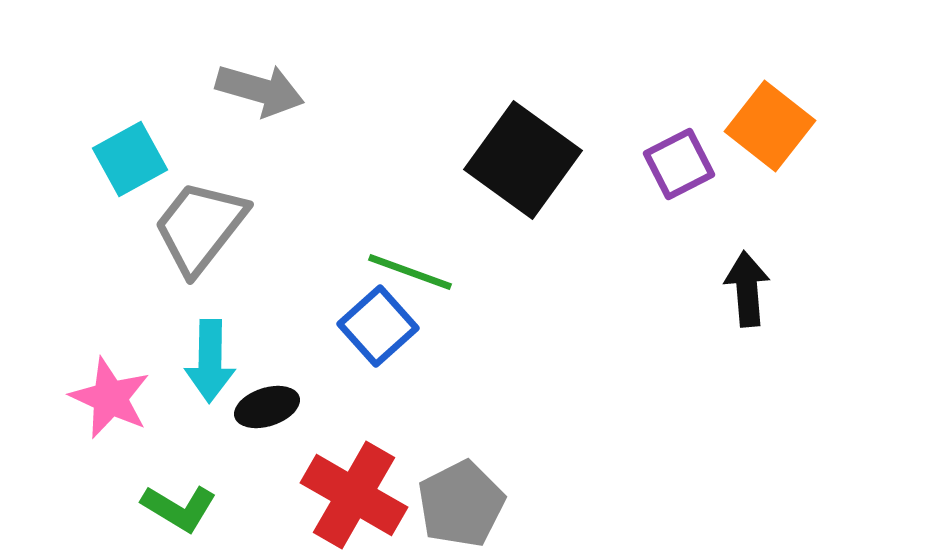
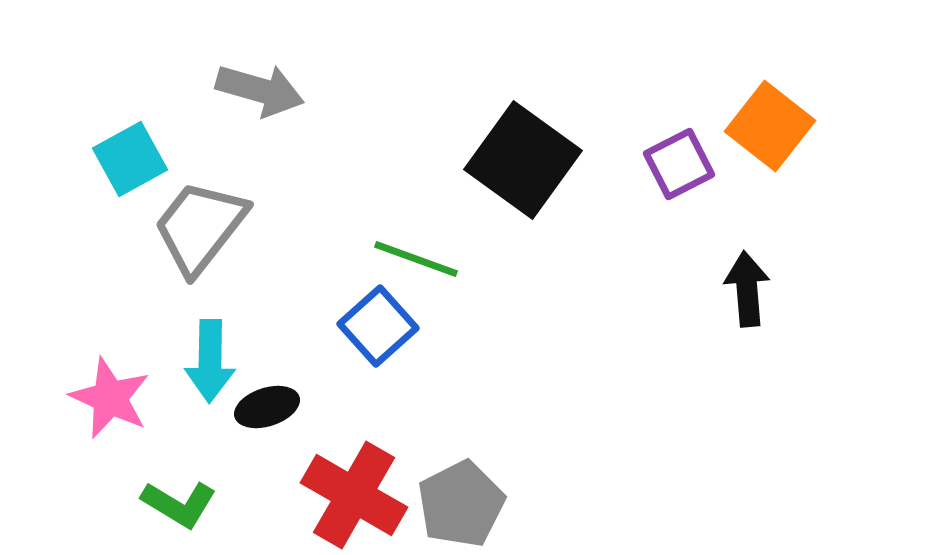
green line: moved 6 px right, 13 px up
green L-shape: moved 4 px up
